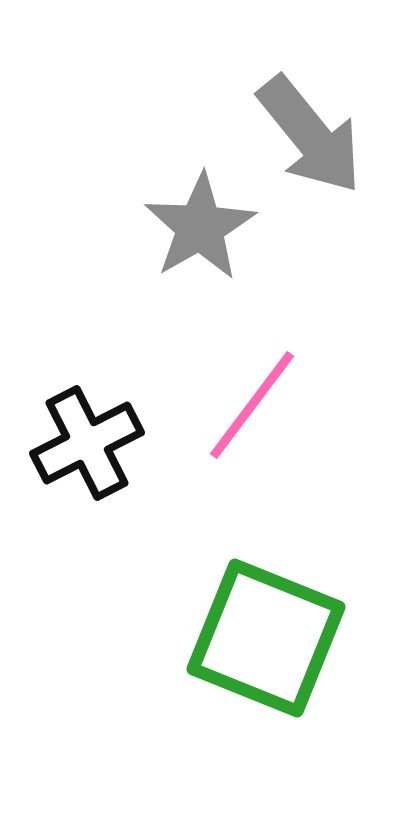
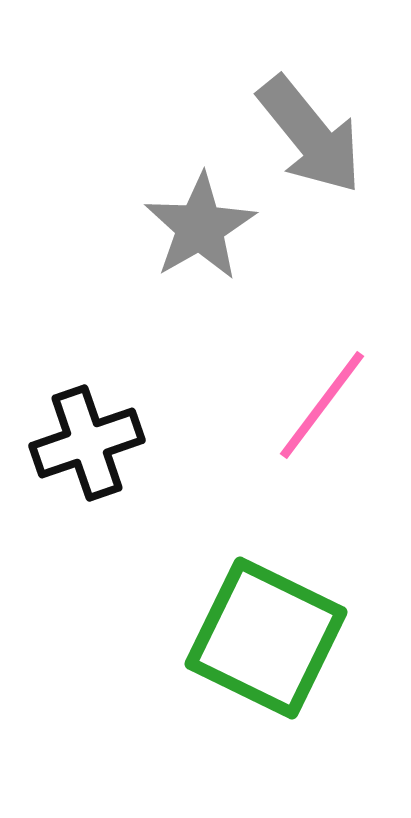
pink line: moved 70 px right
black cross: rotated 8 degrees clockwise
green square: rotated 4 degrees clockwise
